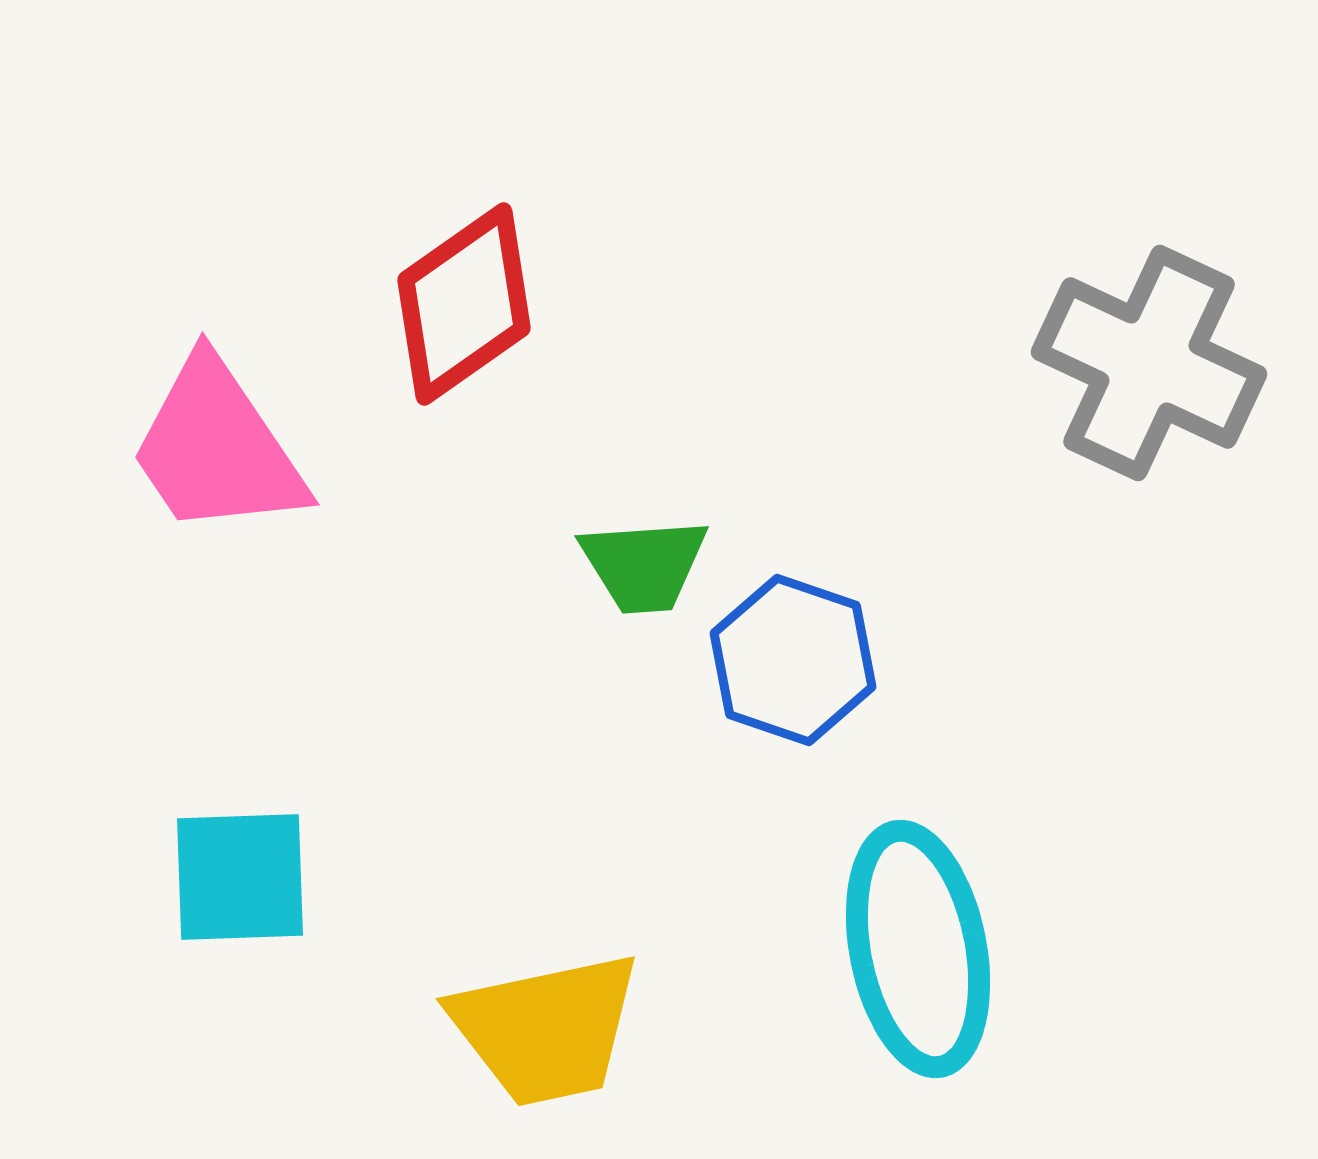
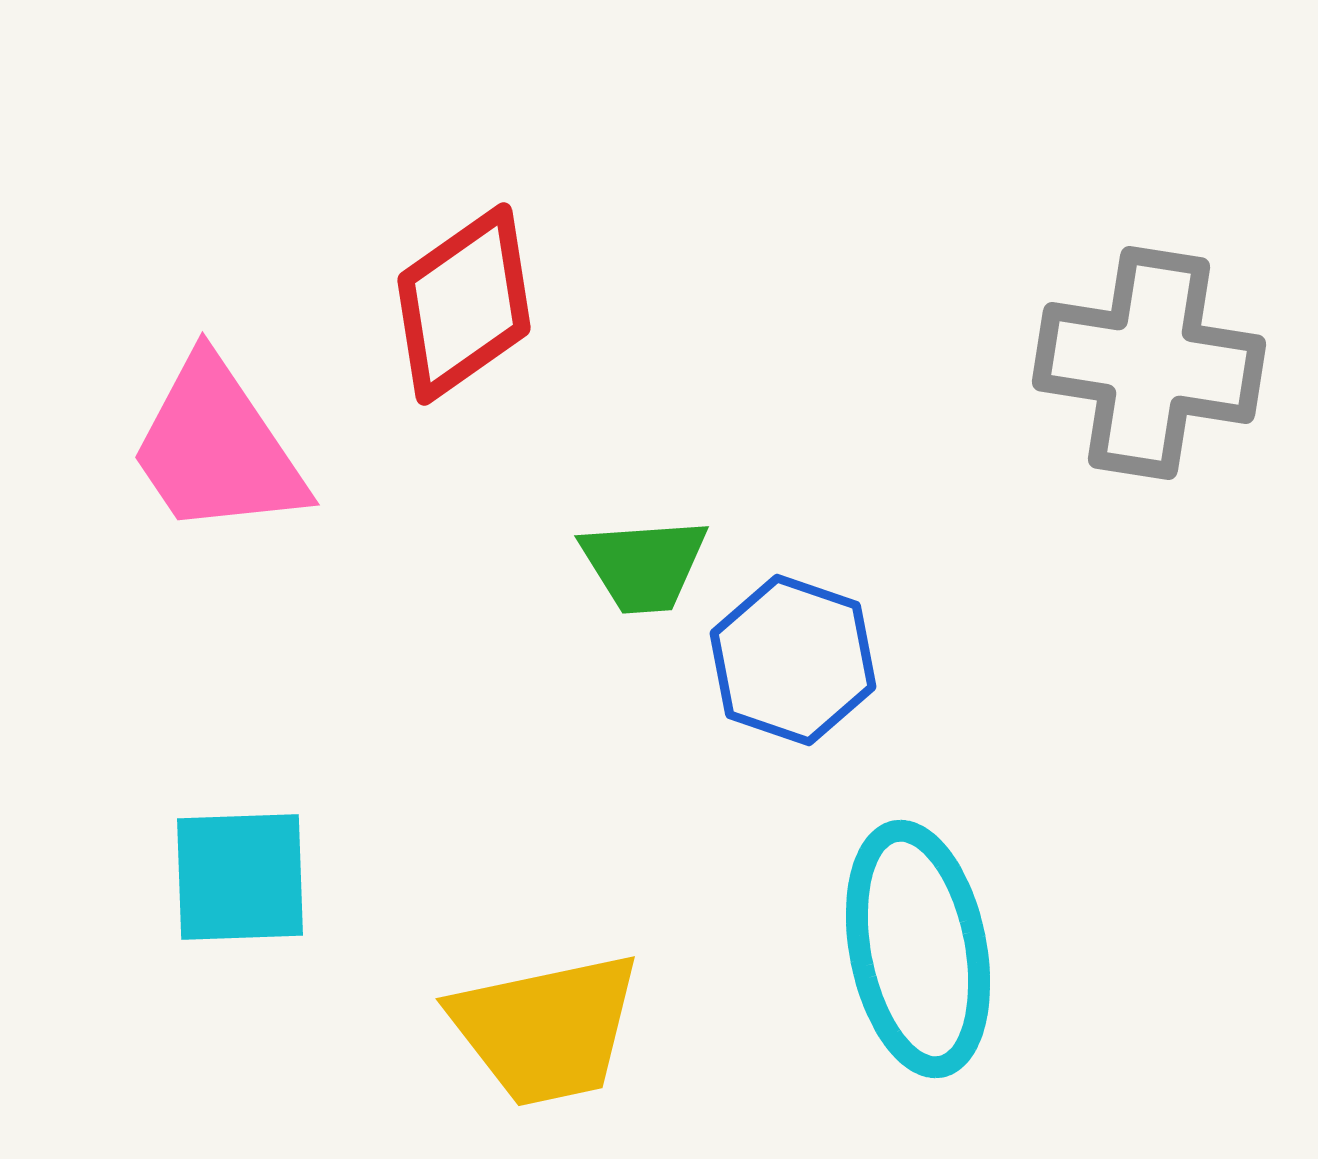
gray cross: rotated 16 degrees counterclockwise
